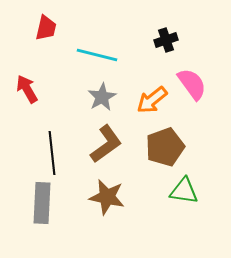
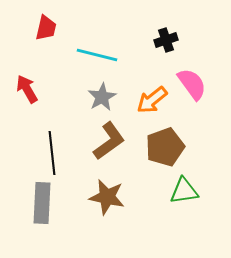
brown L-shape: moved 3 px right, 3 px up
green triangle: rotated 16 degrees counterclockwise
